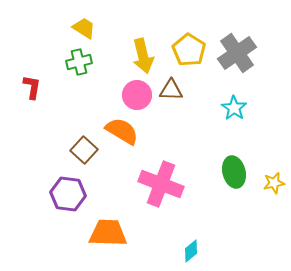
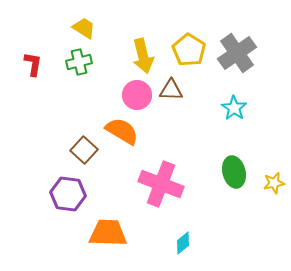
red L-shape: moved 1 px right, 23 px up
cyan diamond: moved 8 px left, 8 px up
